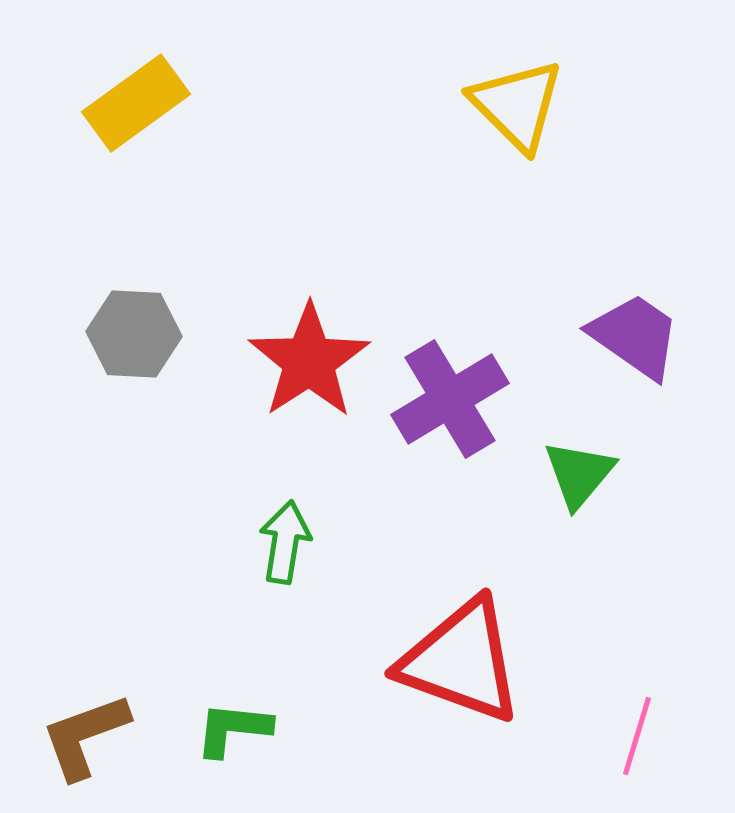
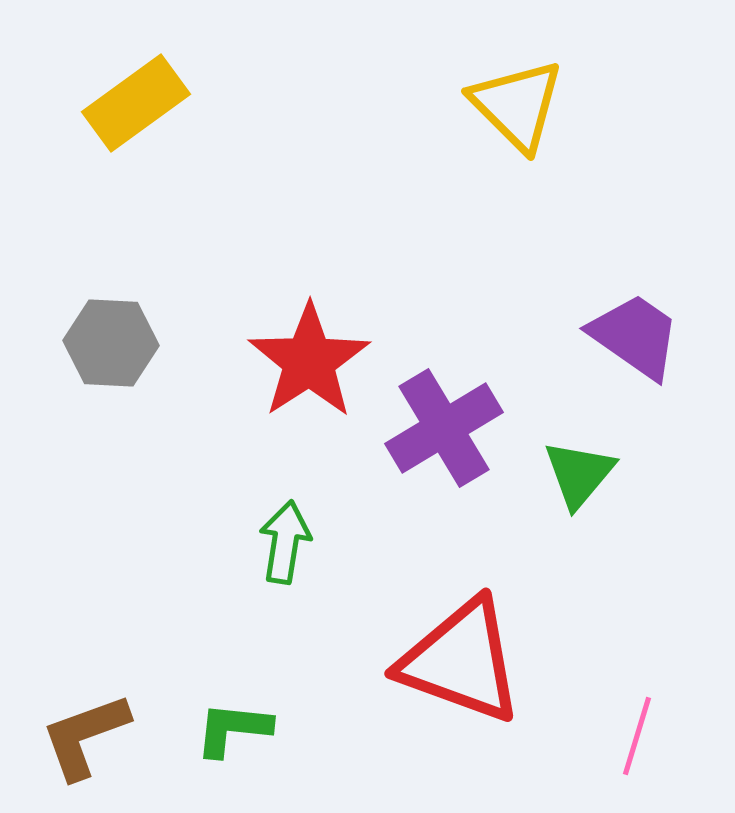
gray hexagon: moved 23 px left, 9 px down
purple cross: moved 6 px left, 29 px down
